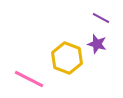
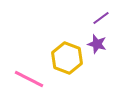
purple line: rotated 66 degrees counterclockwise
